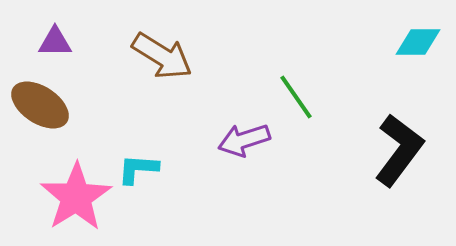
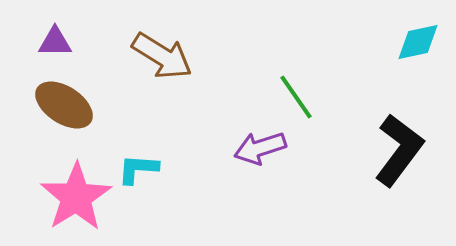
cyan diamond: rotated 12 degrees counterclockwise
brown ellipse: moved 24 px right
purple arrow: moved 16 px right, 8 px down
